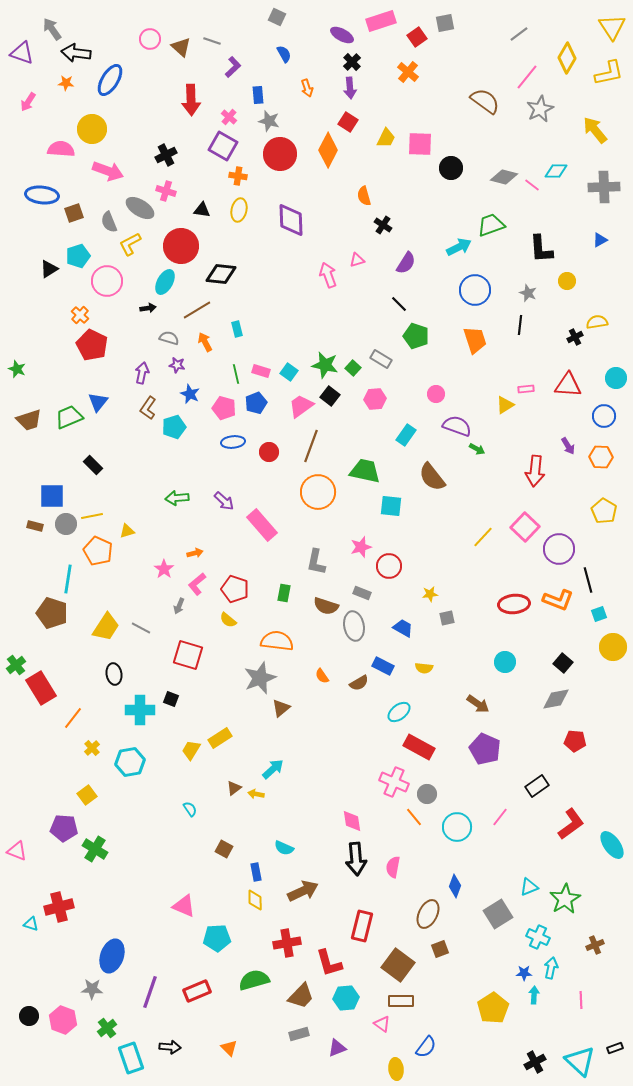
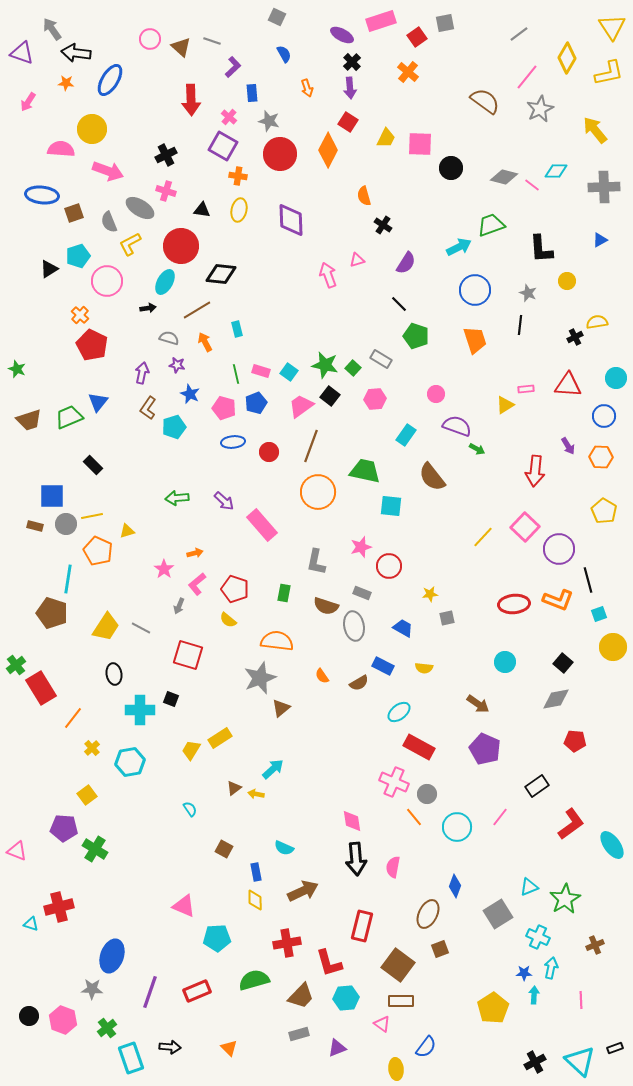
blue rectangle at (258, 95): moved 6 px left, 2 px up
